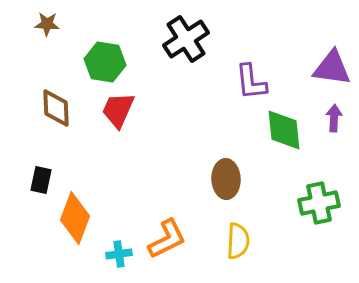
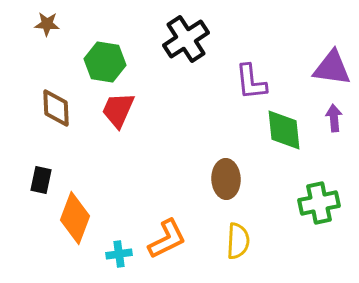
purple arrow: rotated 8 degrees counterclockwise
